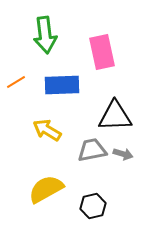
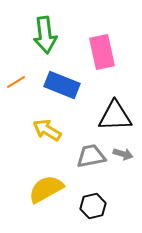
blue rectangle: rotated 24 degrees clockwise
gray trapezoid: moved 1 px left, 6 px down
